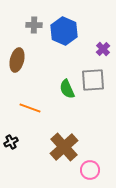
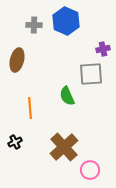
blue hexagon: moved 2 px right, 10 px up
purple cross: rotated 32 degrees clockwise
gray square: moved 2 px left, 6 px up
green semicircle: moved 7 px down
orange line: rotated 65 degrees clockwise
black cross: moved 4 px right
